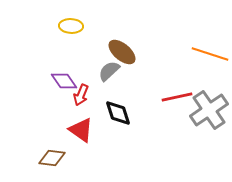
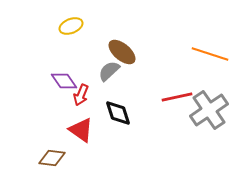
yellow ellipse: rotated 25 degrees counterclockwise
